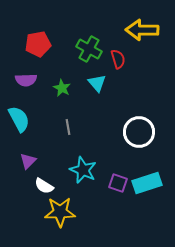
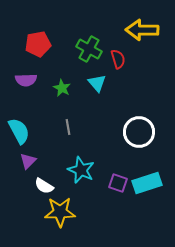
cyan semicircle: moved 12 px down
cyan star: moved 2 px left
